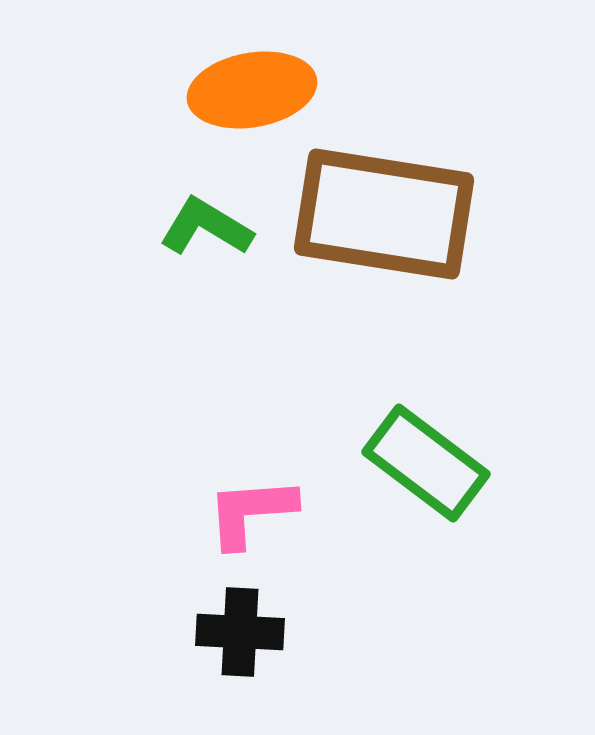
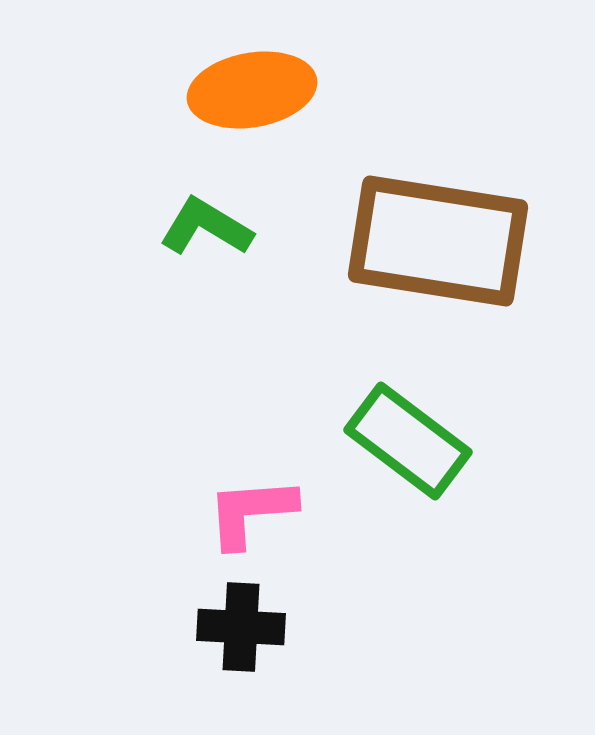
brown rectangle: moved 54 px right, 27 px down
green rectangle: moved 18 px left, 22 px up
black cross: moved 1 px right, 5 px up
